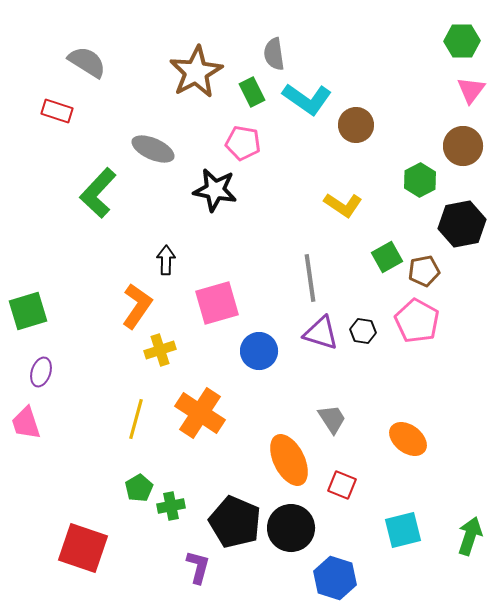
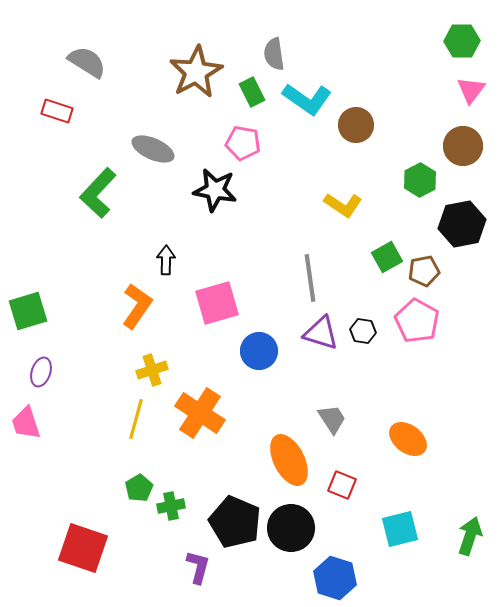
yellow cross at (160, 350): moved 8 px left, 20 px down
cyan square at (403, 530): moved 3 px left, 1 px up
